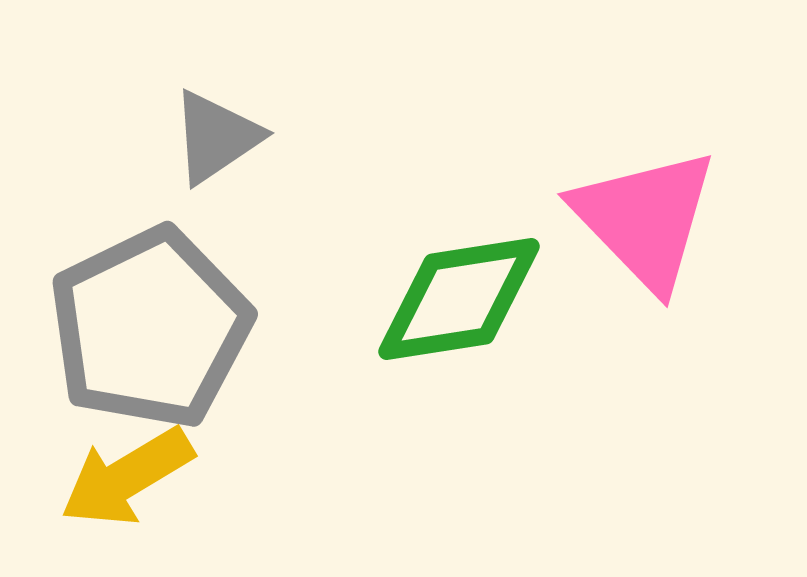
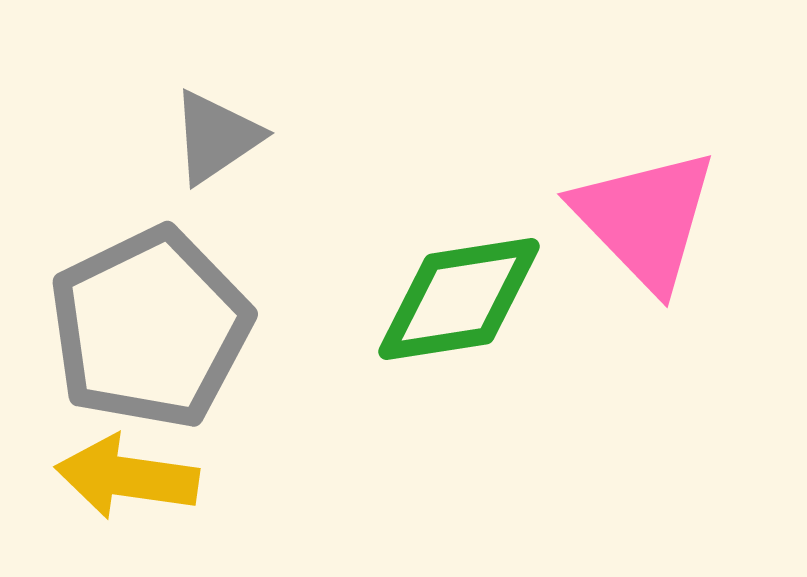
yellow arrow: rotated 39 degrees clockwise
